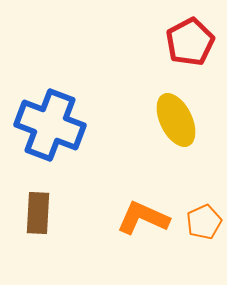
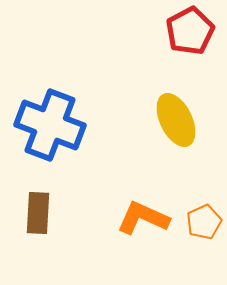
red pentagon: moved 11 px up
